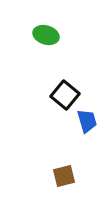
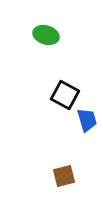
black square: rotated 12 degrees counterclockwise
blue trapezoid: moved 1 px up
